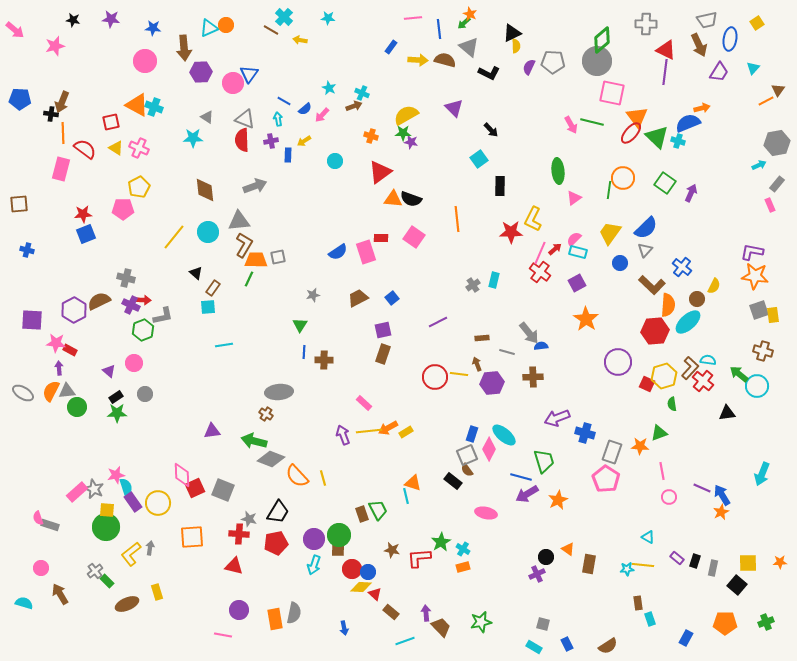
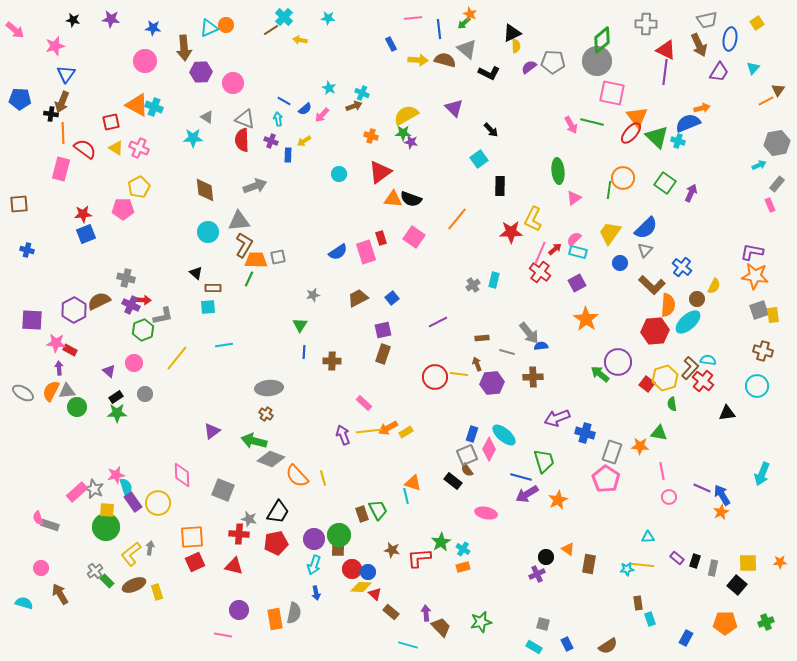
brown line at (271, 30): rotated 63 degrees counterclockwise
blue rectangle at (391, 47): moved 3 px up; rotated 64 degrees counterclockwise
gray triangle at (469, 47): moved 2 px left, 2 px down
purple semicircle at (529, 67): rotated 28 degrees clockwise
blue triangle at (249, 74): moved 183 px left
purple cross at (271, 141): rotated 32 degrees clockwise
cyan circle at (335, 161): moved 4 px right, 13 px down
orange line at (457, 219): rotated 45 degrees clockwise
yellow line at (174, 237): moved 3 px right, 121 px down
red rectangle at (381, 238): rotated 72 degrees clockwise
brown rectangle at (213, 288): rotated 56 degrees clockwise
brown cross at (324, 360): moved 8 px right, 1 px down
green arrow at (739, 374): moved 139 px left
yellow hexagon at (664, 376): moved 1 px right, 2 px down
red square at (647, 384): rotated 14 degrees clockwise
gray ellipse at (279, 392): moved 10 px left, 4 px up
purple triangle at (212, 431): rotated 30 degrees counterclockwise
green triangle at (659, 433): rotated 30 degrees clockwise
red square at (195, 488): moved 74 px down
cyan triangle at (648, 537): rotated 32 degrees counterclockwise
brown ellipse at (127, 604): moved 7 px right, 19 px up
blue arrow at (344, 628): moved 28 px left, 35 px up
cyan line at (405, 641): moved 3 px right, 4 px down; rotated 36 degrees clockwise
